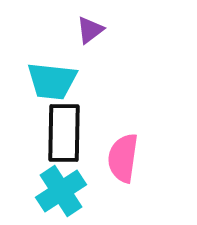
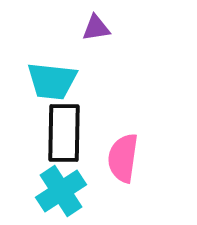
purple triangle: moved 6 px right, 2 px up; rotated 28 degrees clockwise
